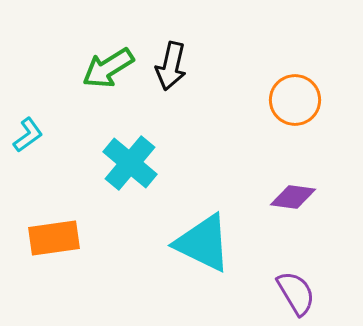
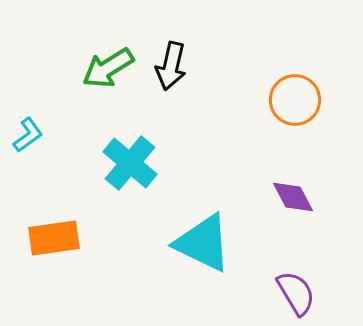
purple diamond: rotated 54 degrees clockwise
